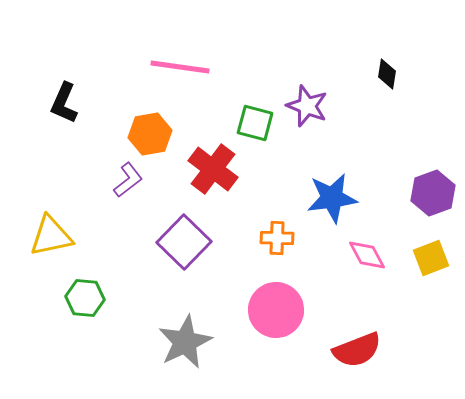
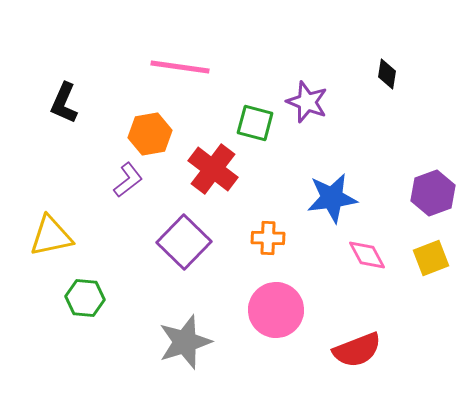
purple star: moved 4 px up
orange cross: moved 9 px left
gray star: rotated 8 degrees clockwise
